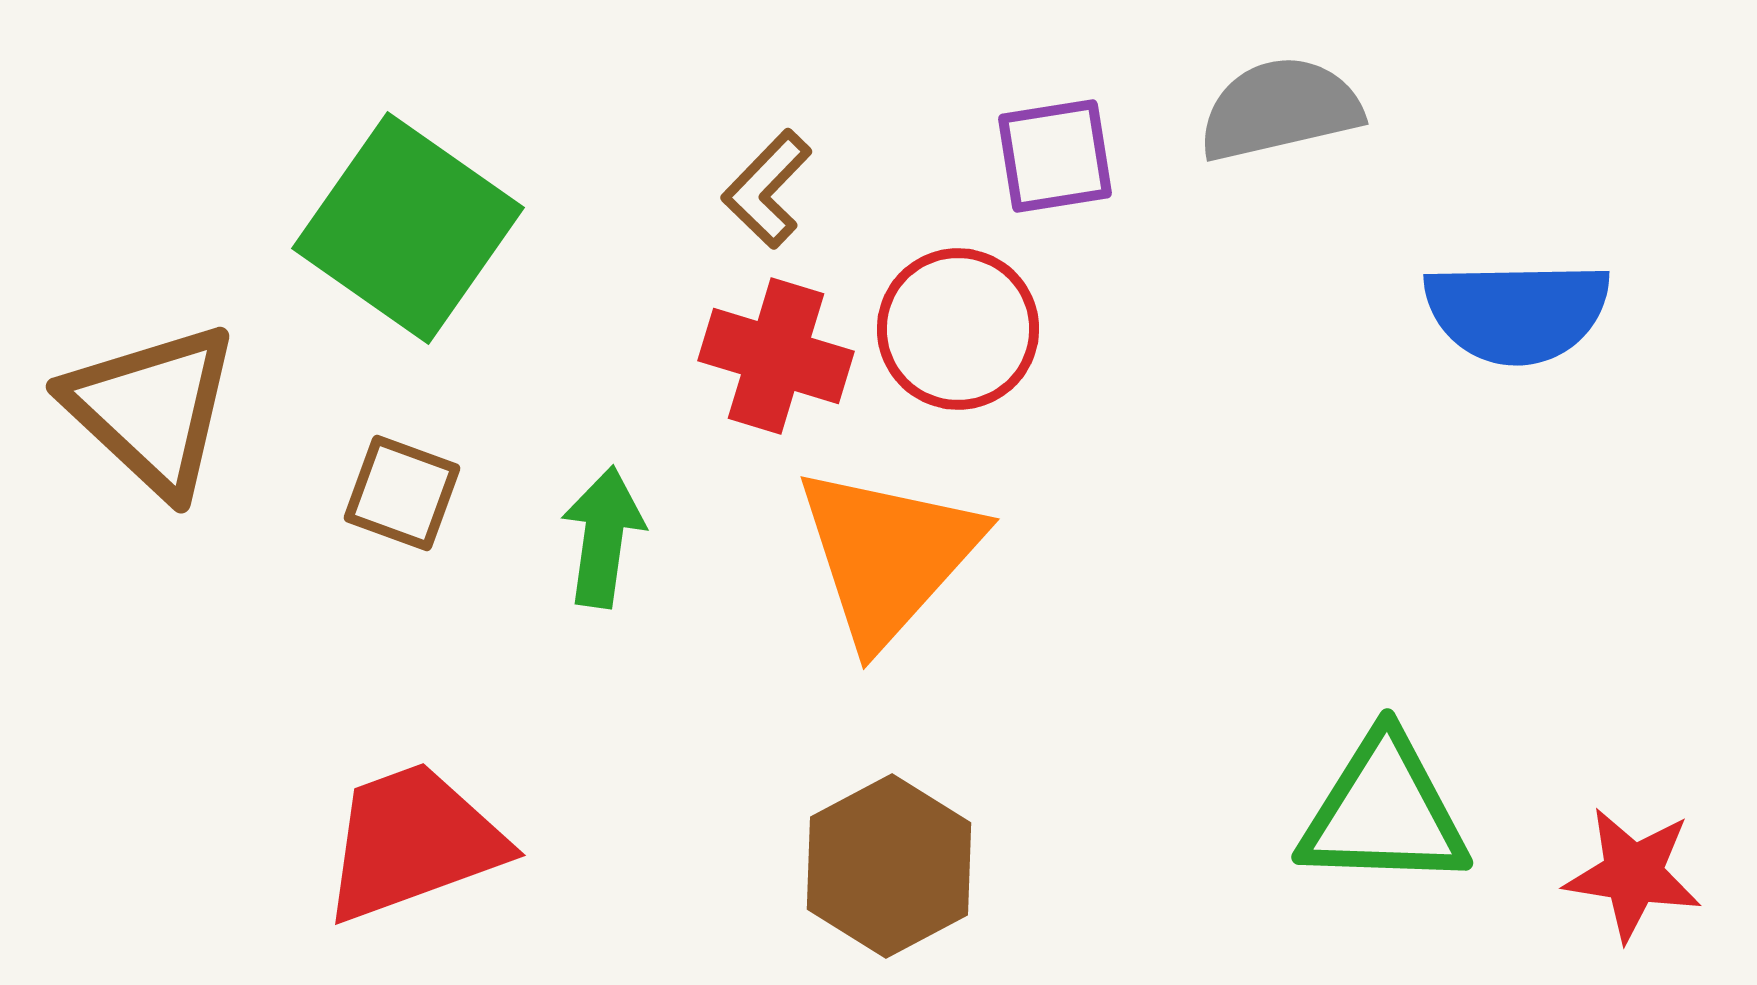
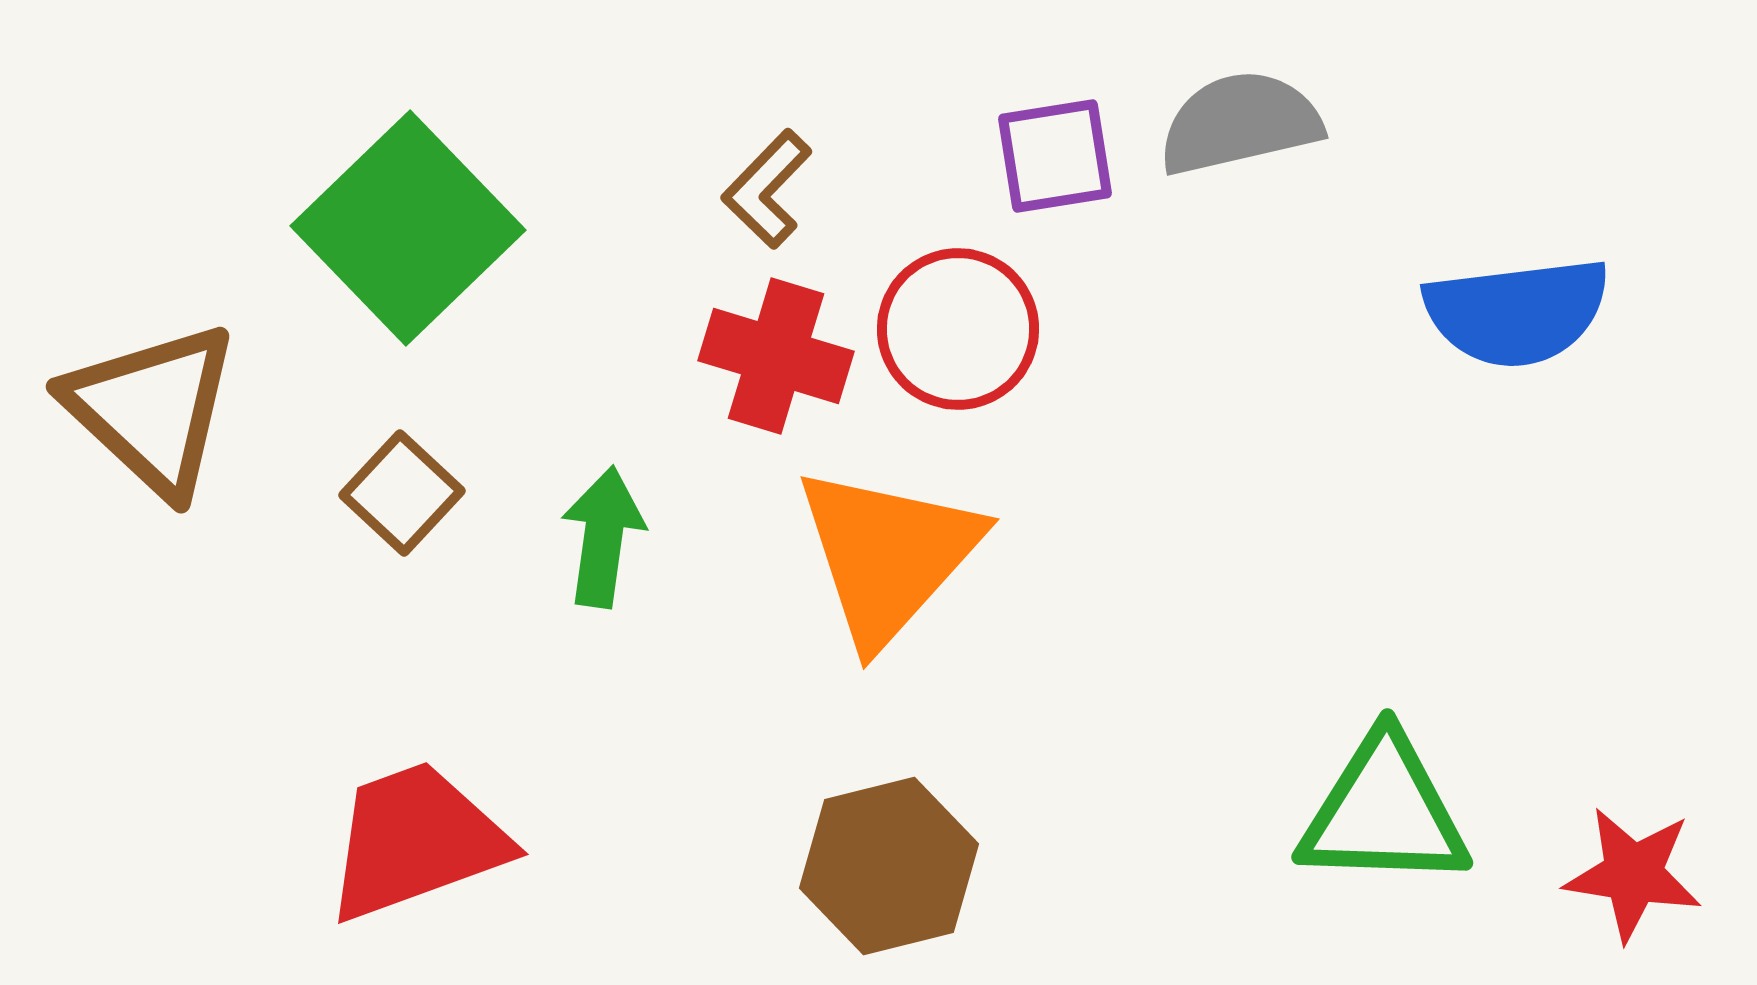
gray semicircle: moved 40 px left, 14 px down
green square: rotated 11 degrees clockwise
blue semicircle: rotated 6 degrees counterclockwise
brown square: rotated 23 degrees clockwise
red trapezoid: moved 3 px right, 1 px up
brown hexagon: rotated 14 degrees clockwise
